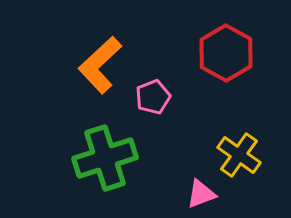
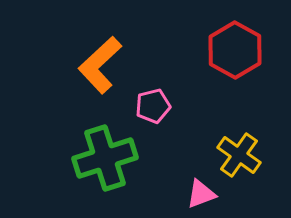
red hexagon: moved 9 px right, 3 px up
pink pentagon: moved 9 px down; rotated 8 degrees clockwise
